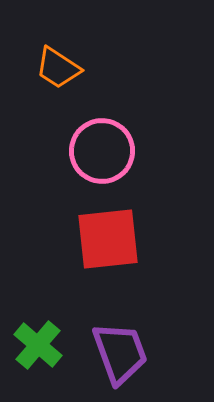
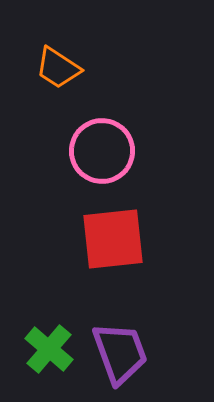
red square: moved 5 px right
green cross: moved 11 px right, 4 px down
